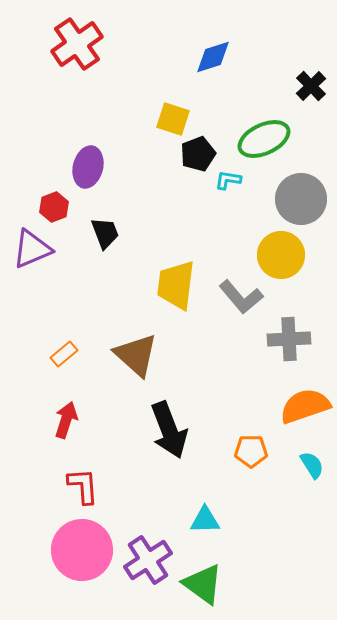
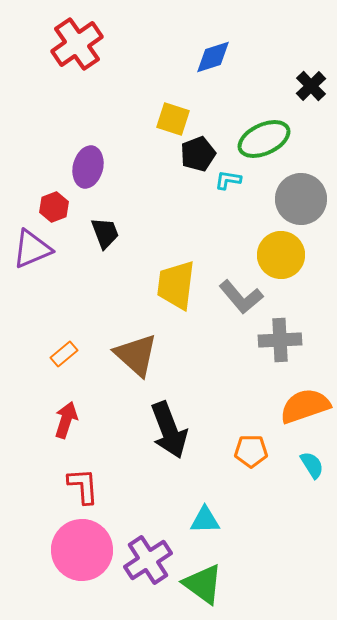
gray cross: moved 9 px left, 1 px down
